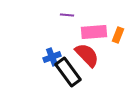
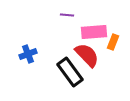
orange rectangle: moved 5 px left, 7 px down
blue cross: moved 24 px left, 3 px up
black rectangle: moved 2 px right
